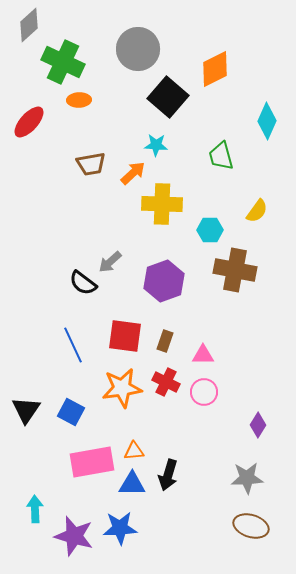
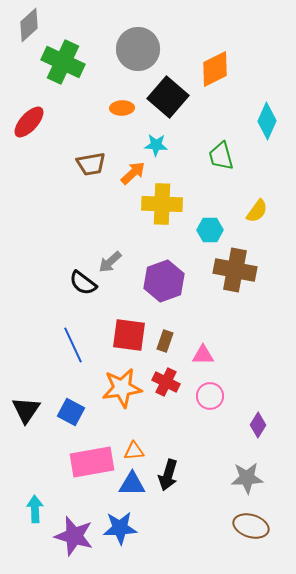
orange ellipse: moved 43 px right, 8 px down
red square: moved 4 px right, 1 px up
pink circle: moved 6 px right, 4 px down
